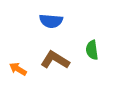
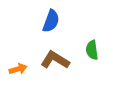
blue semicircle: rotated 75 degrees counterclockwise
orange arrow: rotated 132 degrees clockwise
